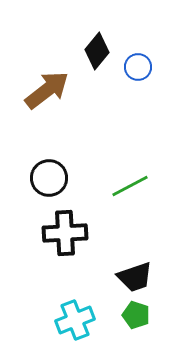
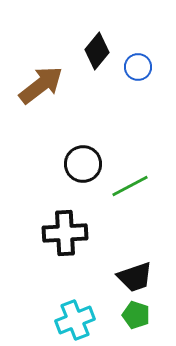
brown arrow: moved 6 px left, 5 px up
black circle: moved 34 px right, 14 px up
